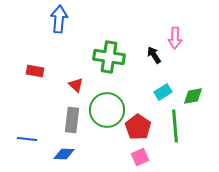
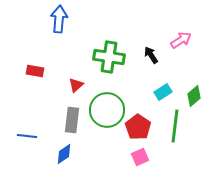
pink arrow: moved 6 px right, 2 px down; rotated 125 degrees counterclockwise
black arrow: moved 3 px left
red triangle: rotated 35 degrees clockwise
green diamond: moved 1 px right; rotated 30 degrees counterclockwise
green line: rotated 12 degrees clockwise
blue line: moved 3 px up
blue diamond: rotated 35 degrees counterclockwise
